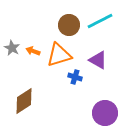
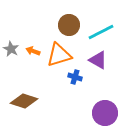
cyan line: moved 1 px right, 11 px down
gray star: moved 1 px left, 1 px down
brown diamond: rotated 52 degrees clockwise
